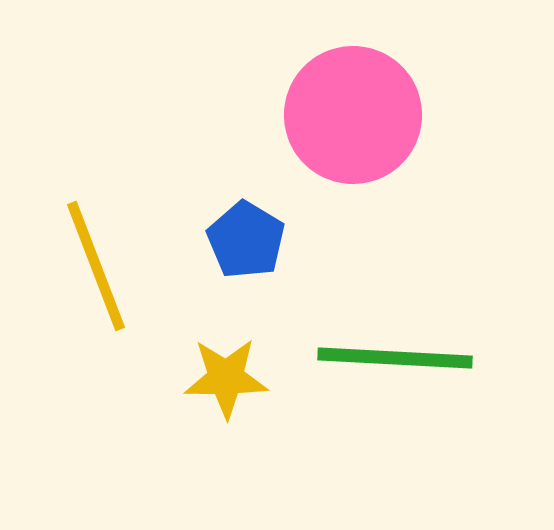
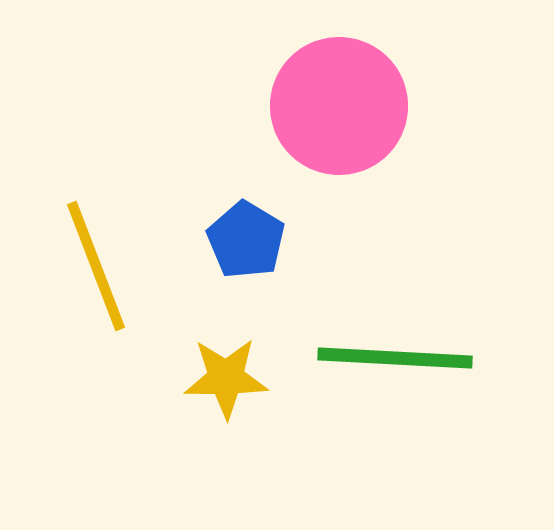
pink circle: moved 14 px left, 9 px up
